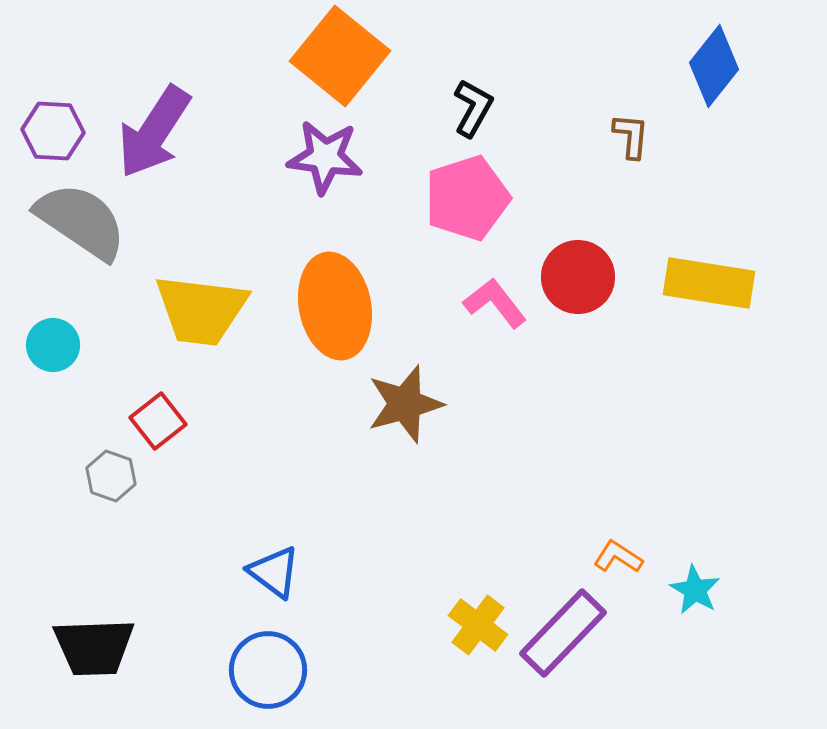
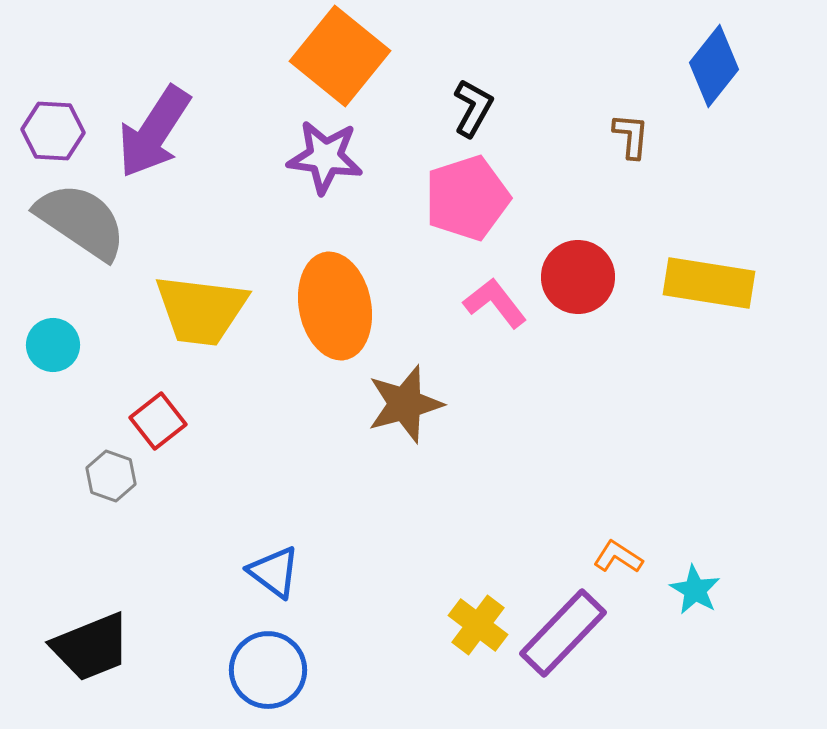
black trapezoid: moved 3 px left; rotated 20 degrees counterclockwise
